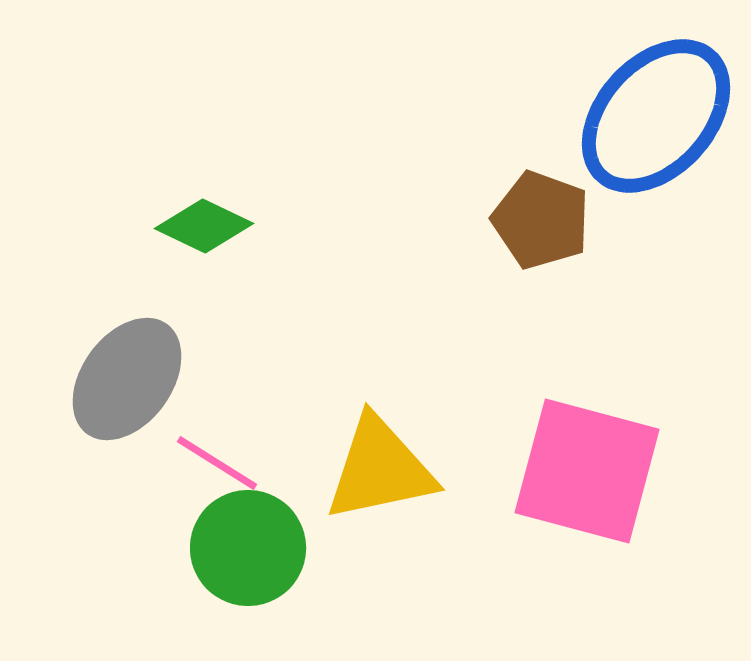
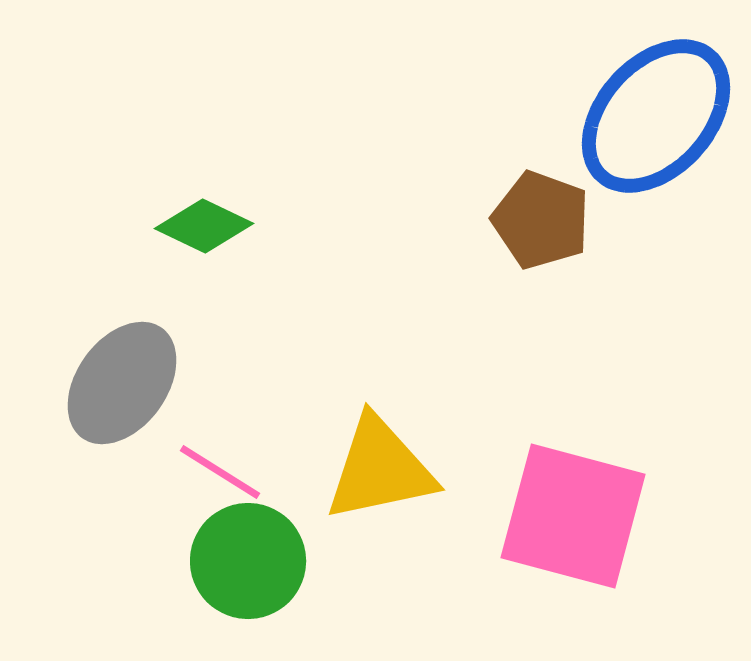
gray ellipse: moved 5 px left, 4 px down
pink line: moved 3 px right, 9 px down
pink square: moved 14 px left, 45 px down
green circle: moved 13 px down
